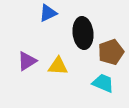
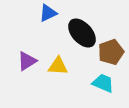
black ellipse: moved 1 px left; rotated 36 degrees counterclockwise
